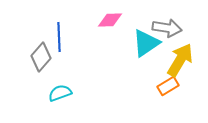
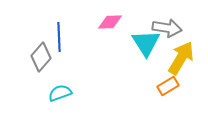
pink diamond: moved 2 px down
cyan triangle: rotated 28 degrees counterclockwise
yellow arrow: moved 1 px right, 2 px up
